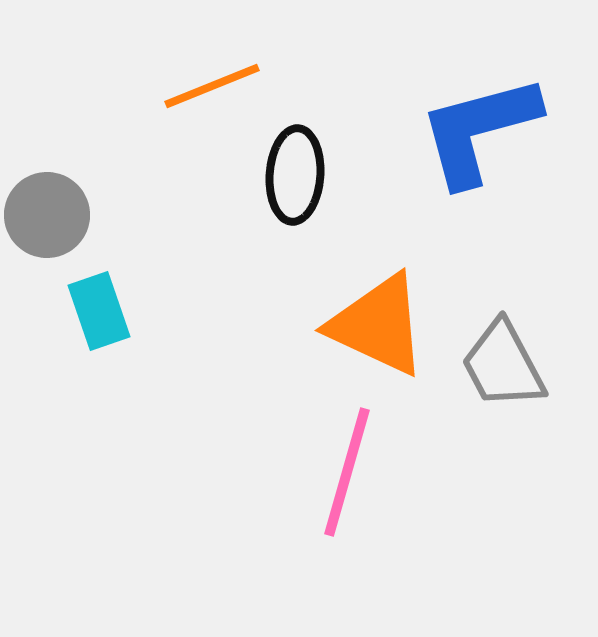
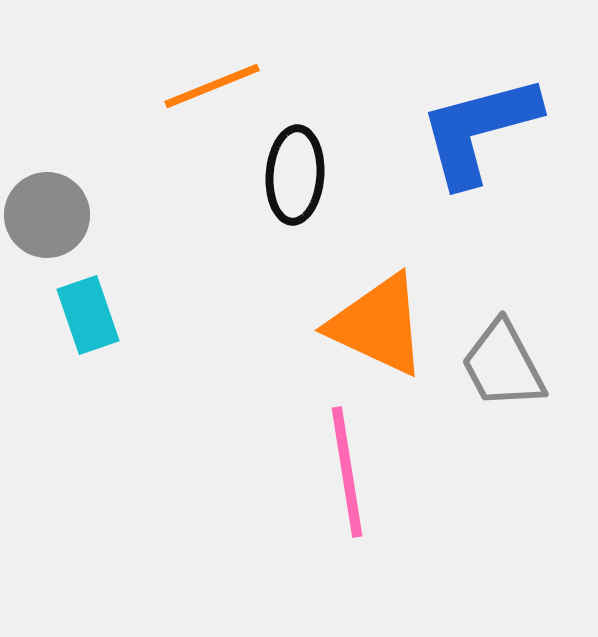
cyan rectangle: moved 11 px left, 4 px down
pink line: rotated 25 degrees counterclockwise
